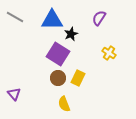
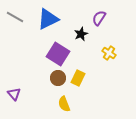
blue triangle: moved 4 px left, 1 px up; rotated 25 degrees counterclockwise
black star: moved 10 px right
